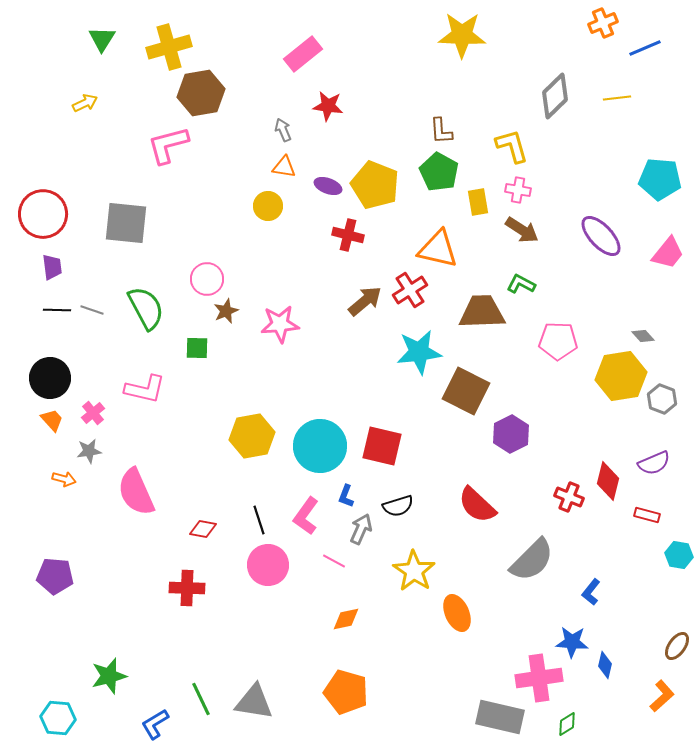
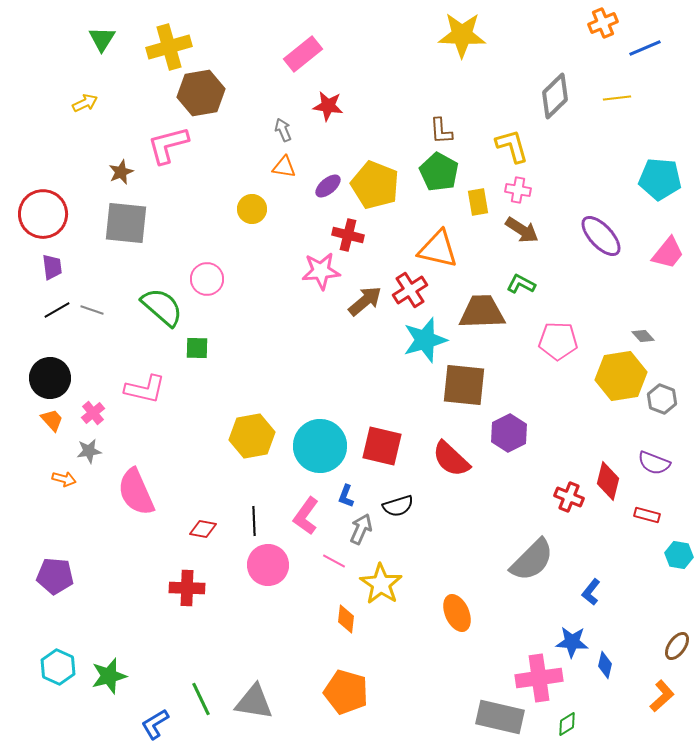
purple ellipse at (328, 186): rotated 60 degrees counterclockwise
yellow circle at (268, 206): moved 16 px left, 3 px down
green semicircle at (146, 308): moved 16 px right, 1 px up; rotated 21 degrees counterclockwise
black line at (57, 310): rotated 32 degrees counterclockwise
brown star at (226, 311): moved 105 px left, 139 px up
pink star at (280, 324): moved 41 px right, 53 px up
cyan star at (419, 352): moved 6 px right, 12 px up; rotated 9 degrees counterclockwise
brown square at (466, 391): moved 2 px left, 6 px up; rotated 21 degrees counterclockwise
purple hexagon at (511, 434): moved 2 px left, 1 px up
purple semicircle at (654, 463): rotated 44 degrees clockwise
red semicircle at (477, 505): moved 26 px left, 46 px up
black line at (259, 520): moved 5 px left, 1 px down; rotated 16 degrees clockwise
yellow star at (414, 571): moved 33 px left, 13 px down
orange diamond at (346, 619): rotated 72 degrees counterclockwise
cyan hexagon at (58, 718): moved 51 px up; rotated 20 degrees clockwise
